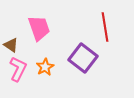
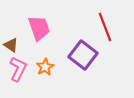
red line: rotated 12 degrees counterclockwise
purple square: moved 3 px up
